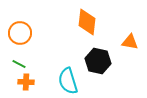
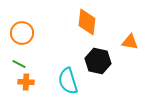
orange circle: moved 2 px right
